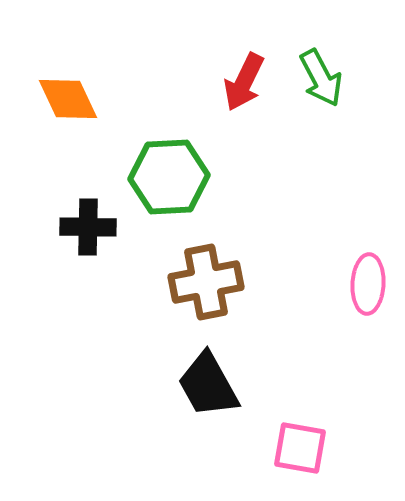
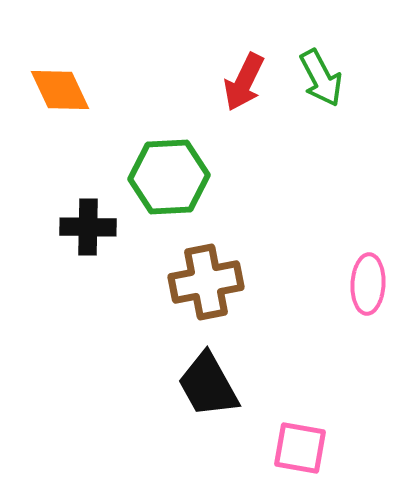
orange diamond: moved 8 px left, 9 px up
